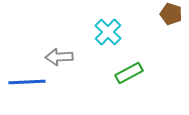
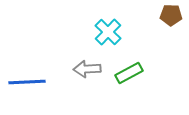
brown pentagon: moved 1 px down; rotated 15 degrees counterclockwise
gray arrow: moved 28 px right, 12 px down
